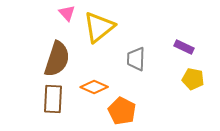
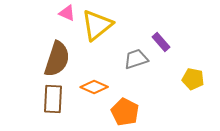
pink triangle: rotated 24 degrees counterclockwise
yellow triangle: moved 2 px left, 2 px up
purple rectangle: moved 23 px left, 5 px up; rotated 24 degrees clockwise
gray trapezoid: rotated 70 degrees clockwise
orange pentagon: moved 3 px right, 1 px down
